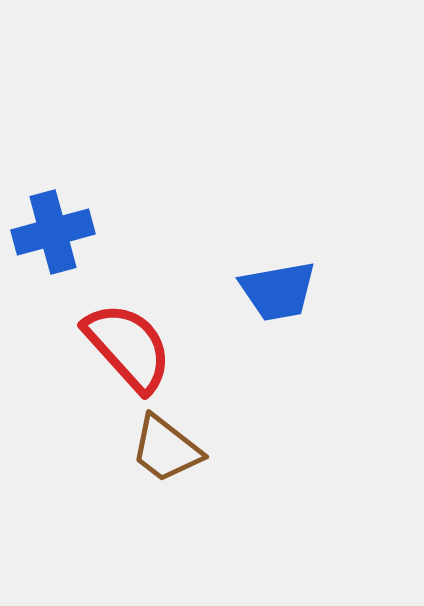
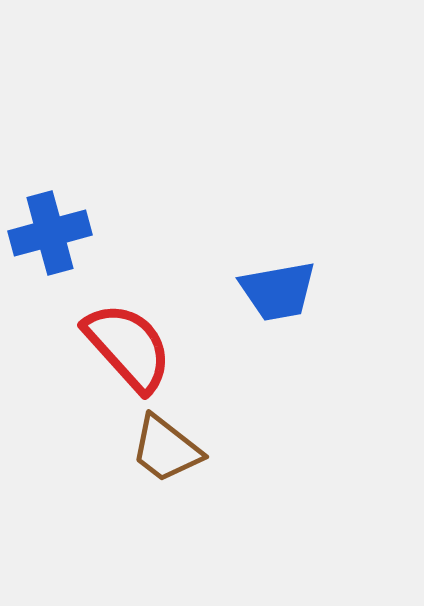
blue cross: moved 3 px left, 1 px down
